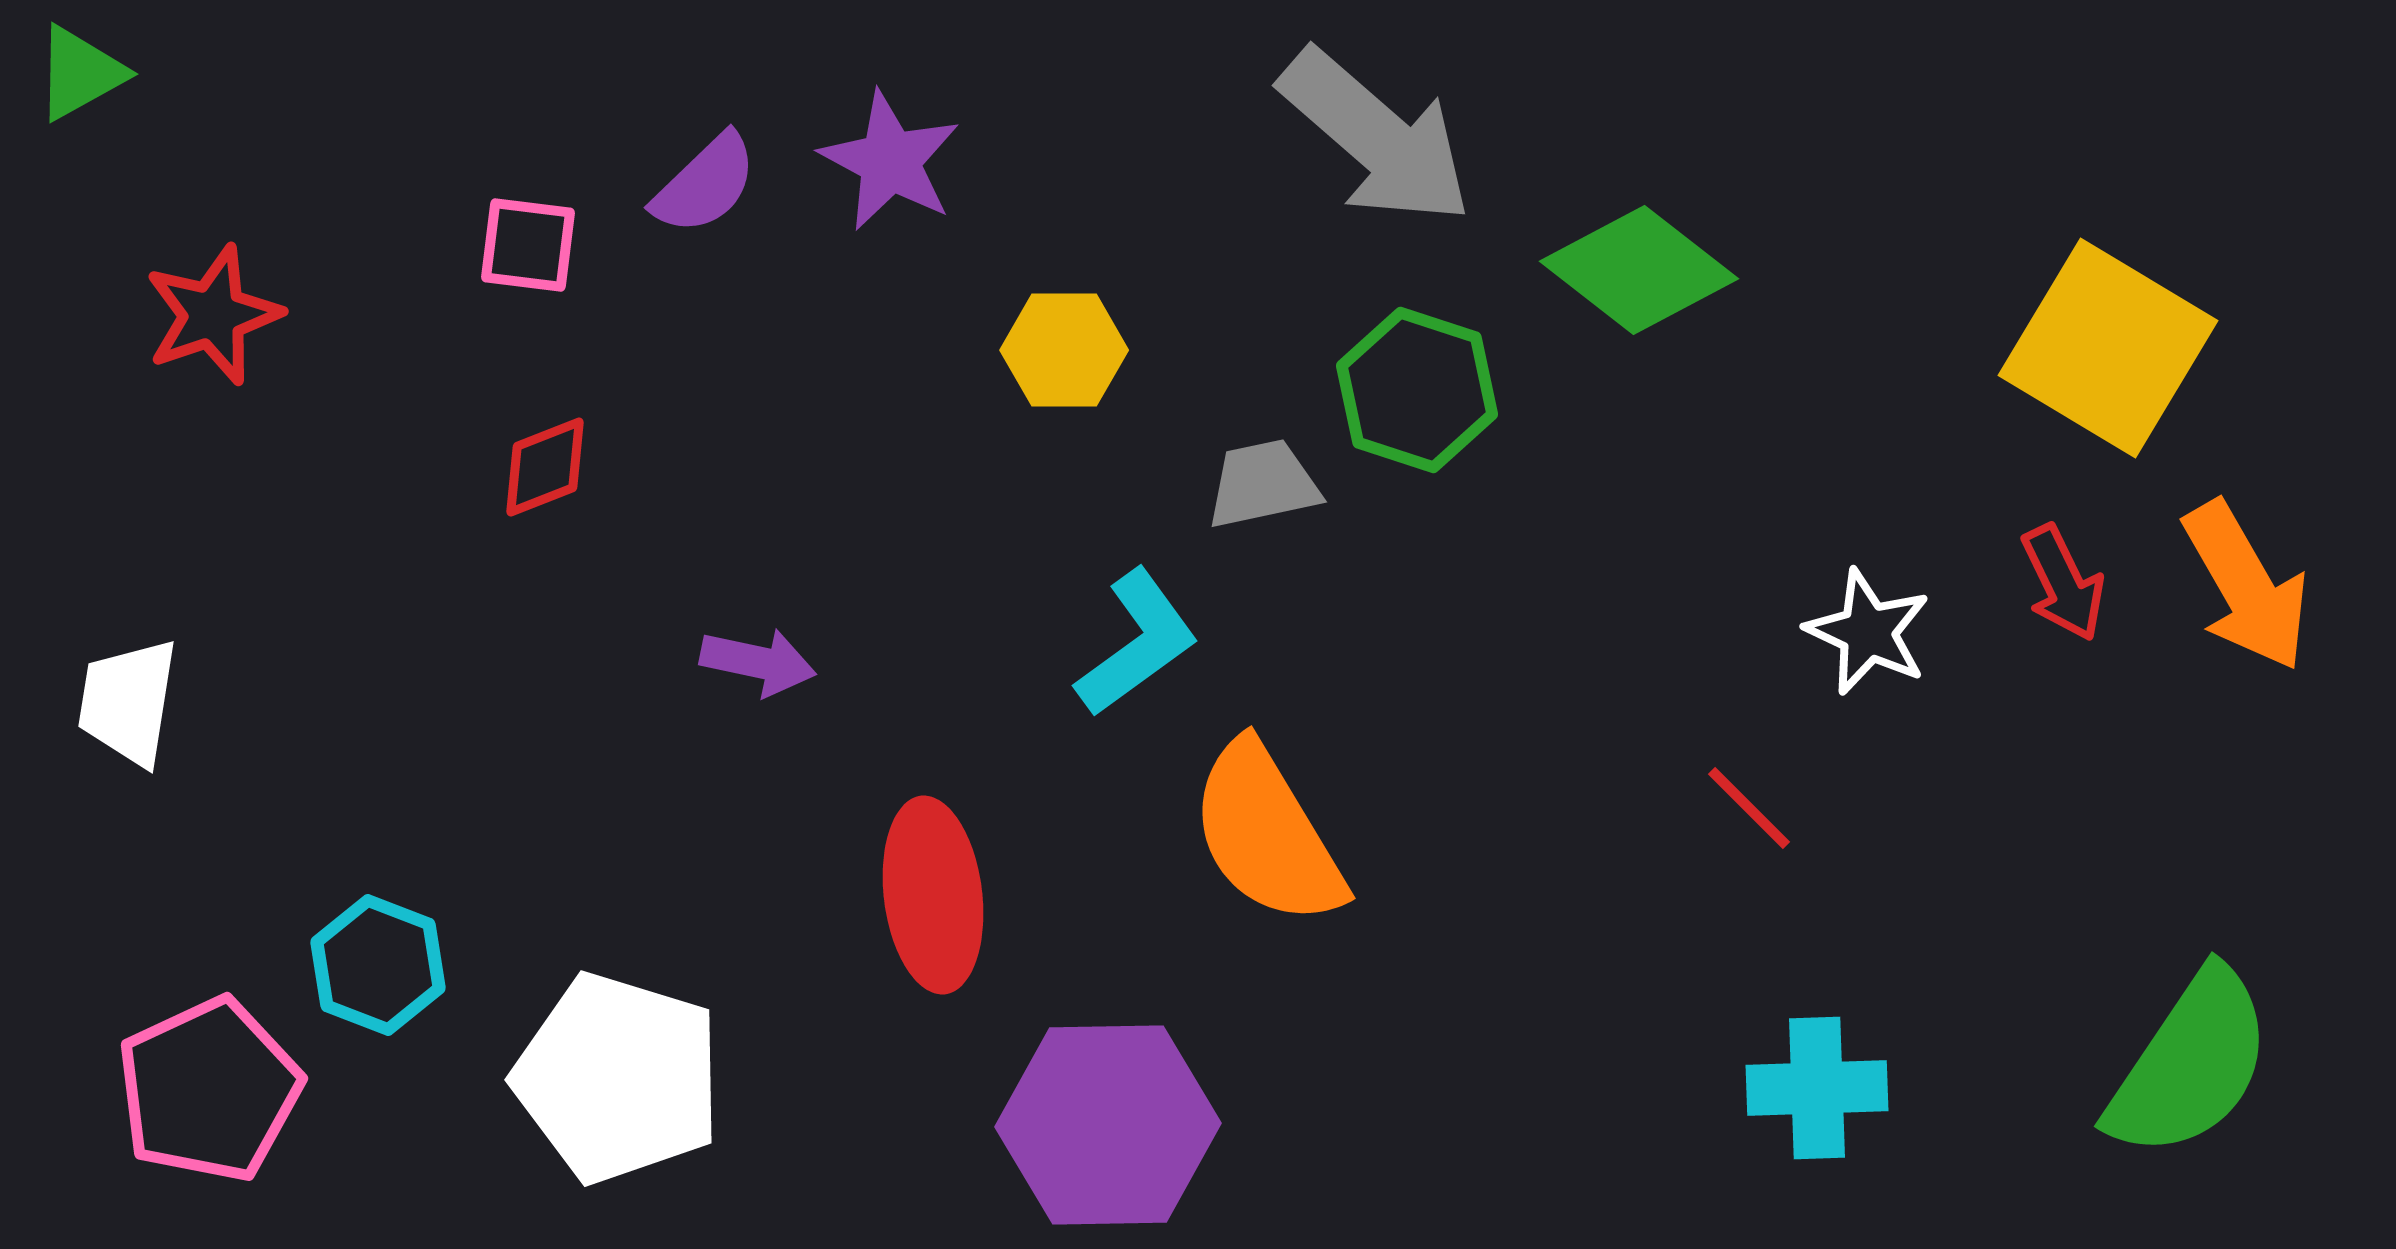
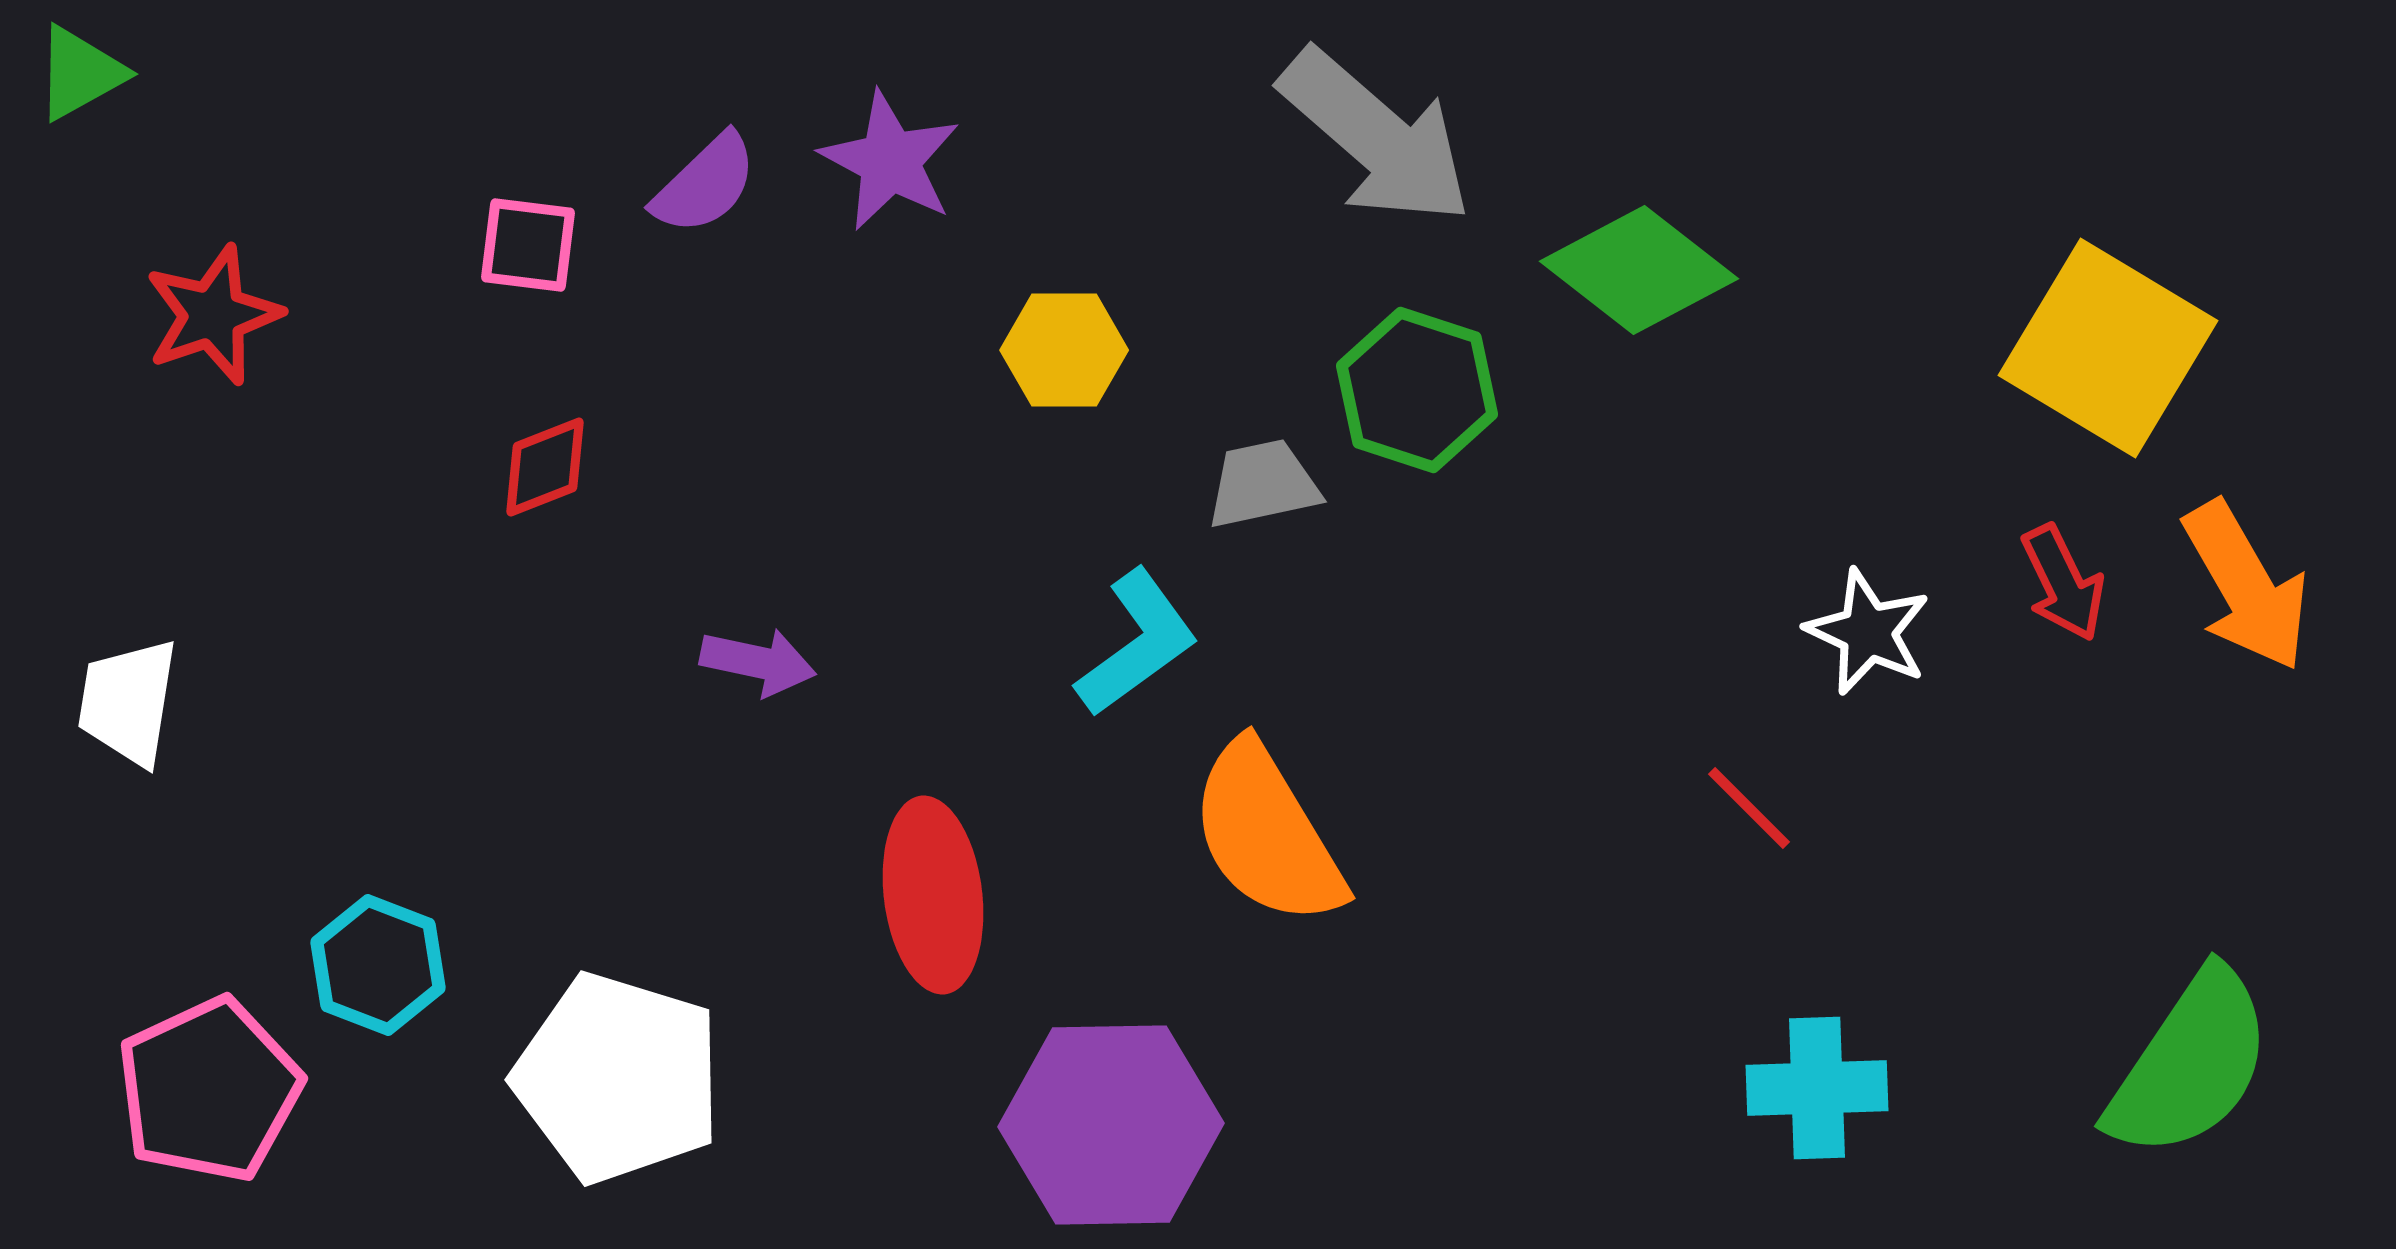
purple hexagon: moved 3 px right
